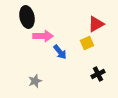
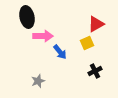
black cross: moved 3 px left, 3 px up
gray star: moved 3 px right
